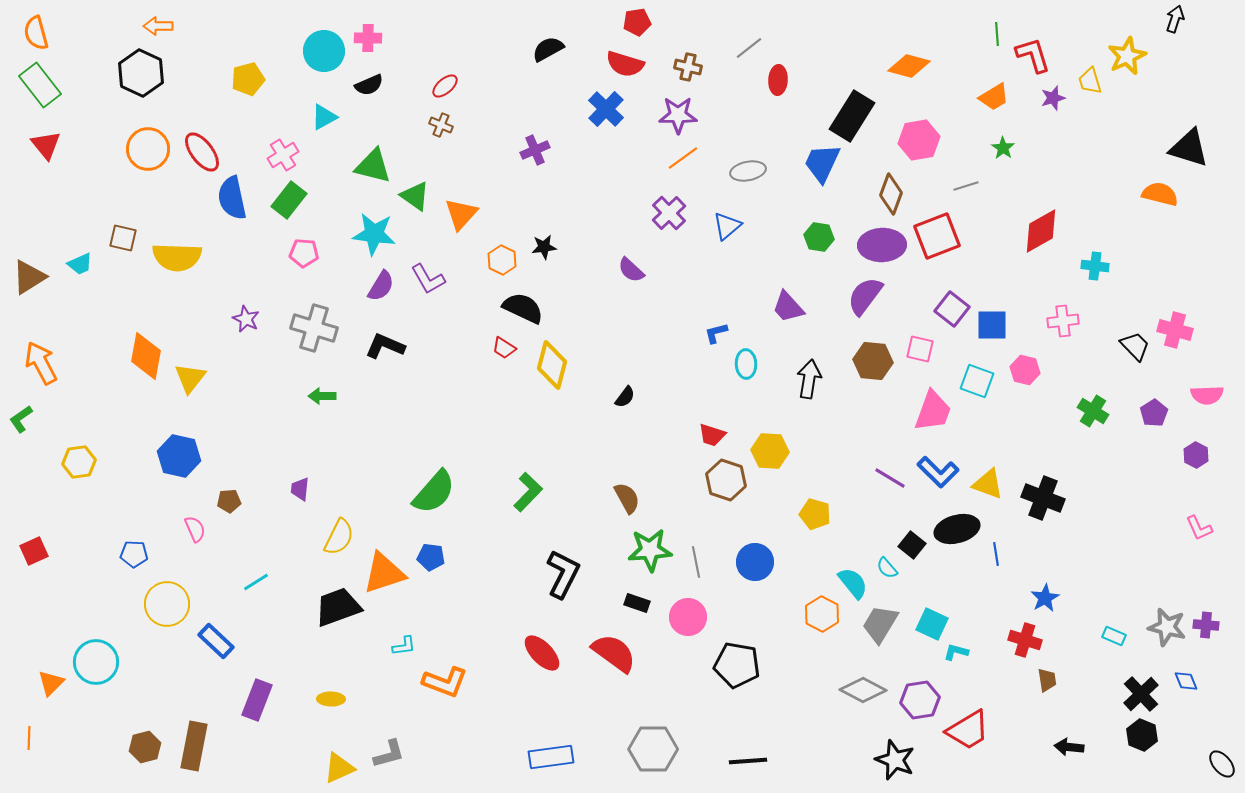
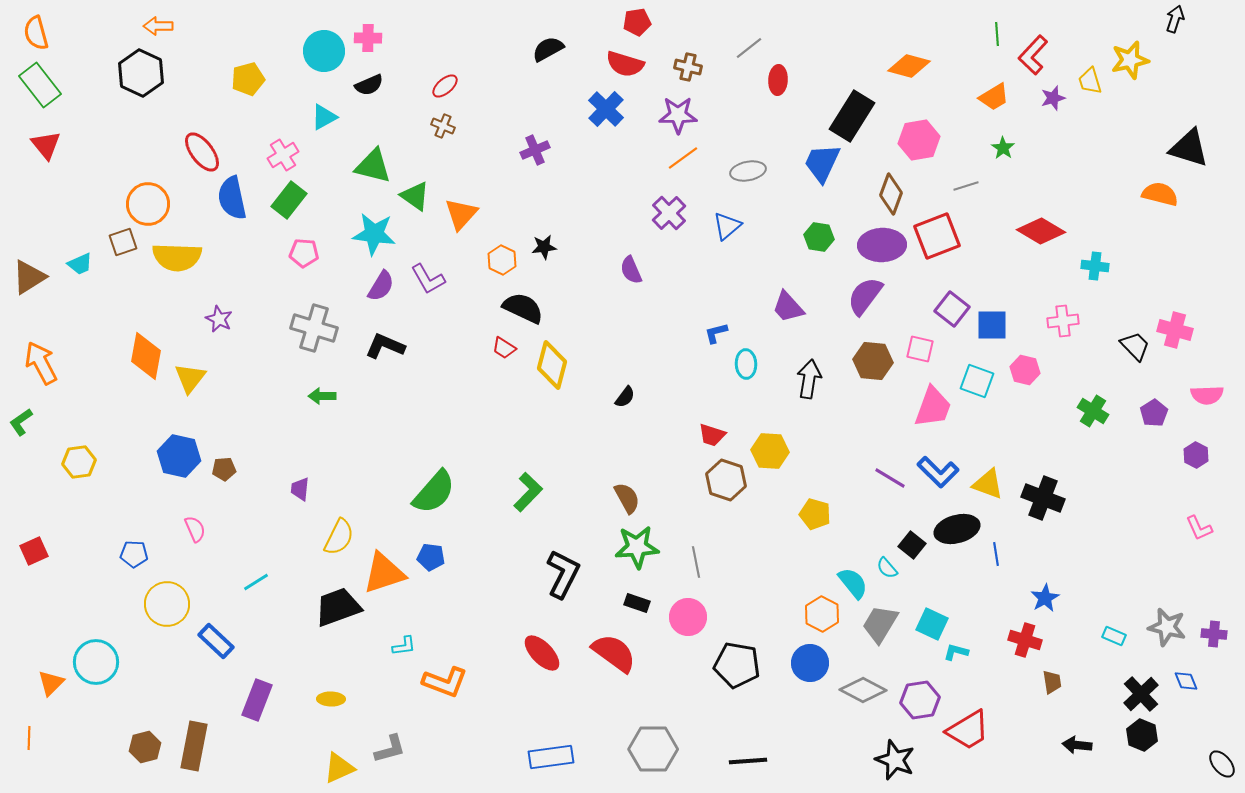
red L-shape at (1033, 55): rotated 120 degrees counterclockwise
yellow star at (1127, 56): moved 3 px right, 4 px down; rotated 12 degrees clockwise
brown cross at (441, 125): moved 2 px right, 1 px down
orange circle at (148, 149): moved 55 px down
red diamond at (1041, 231): rotated 60 degrees clockwise
brown square at (123, 238): moved 4 px down; rotated 32 degrees counterclockwise
purple semicircle at (631, 270): rotated 24 degrees clockwise
purple star at (246, 319): moved 27 px left
pink trapezoid at (933, 411): moved 4 px up
green L-shape at (21, 419): moved 3 px down
brown pentagon at (229, 501): moved 5 px left, 32 px up
green star at (650, 550): moved 13 px left, 3 px up
blue circle at (755, 562): moved 55 px right, 101 px down
purple cross at (1206, 625): moved 8 px right, 9 px down
brown trapezoid at (1047, 680): moved 5 px right, 2 px down
black arrow at (1069, 747): moved 8 px right, 2 px up
gray L-shape at (389, 754): moved 1 px right, 5 px up
